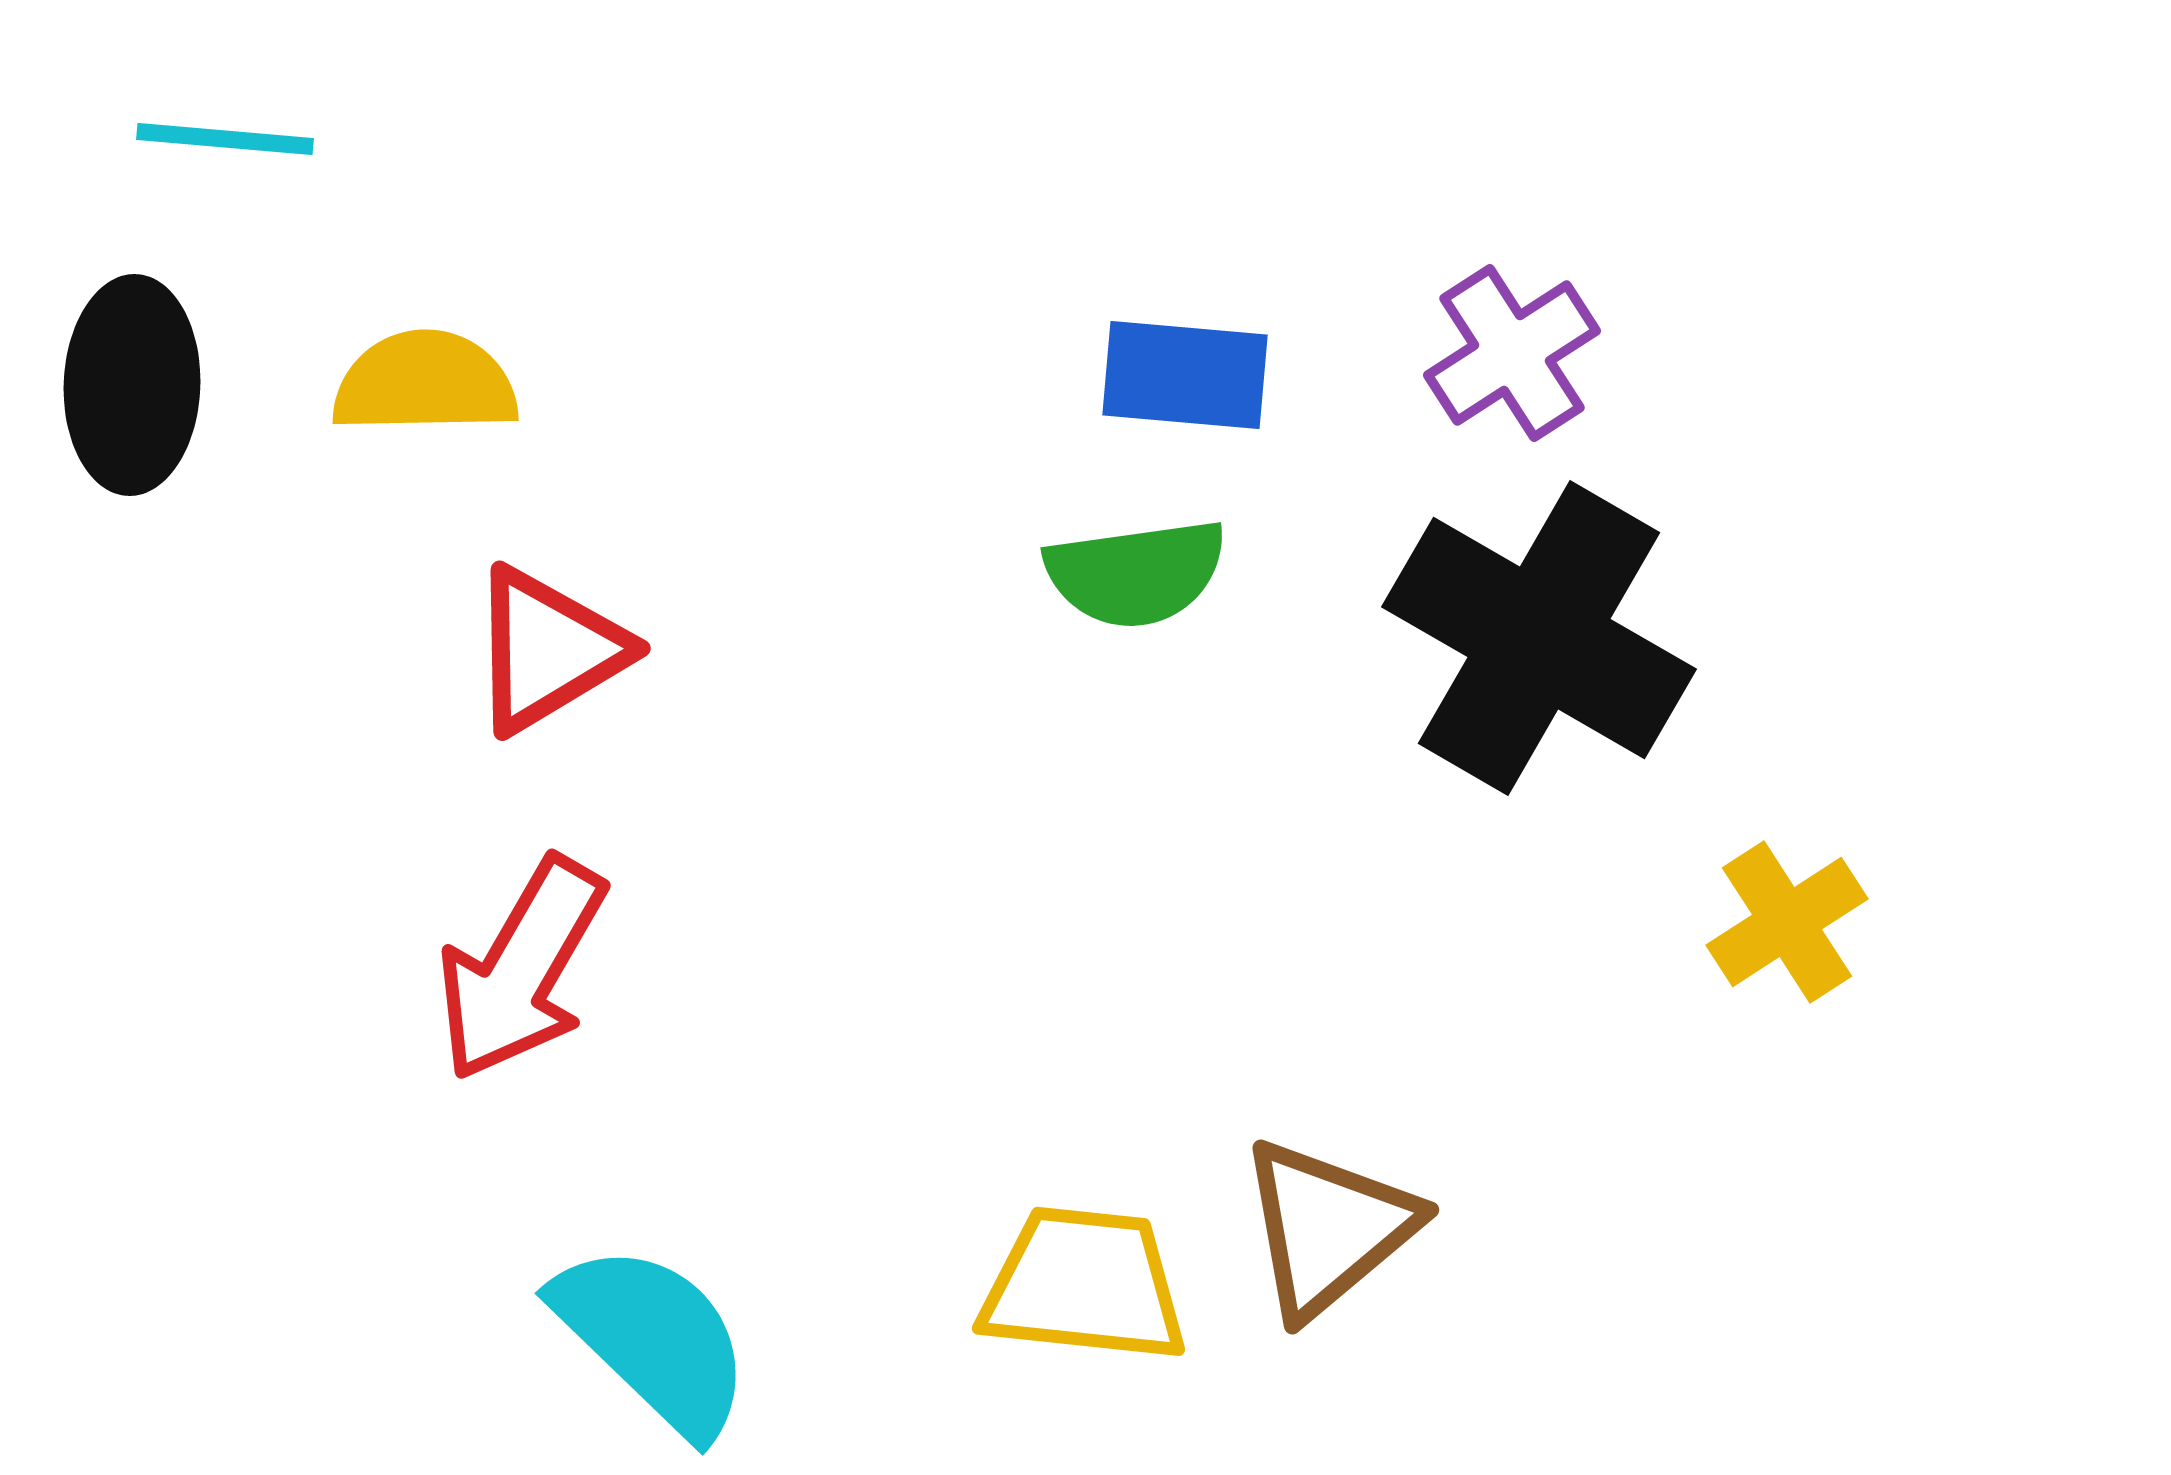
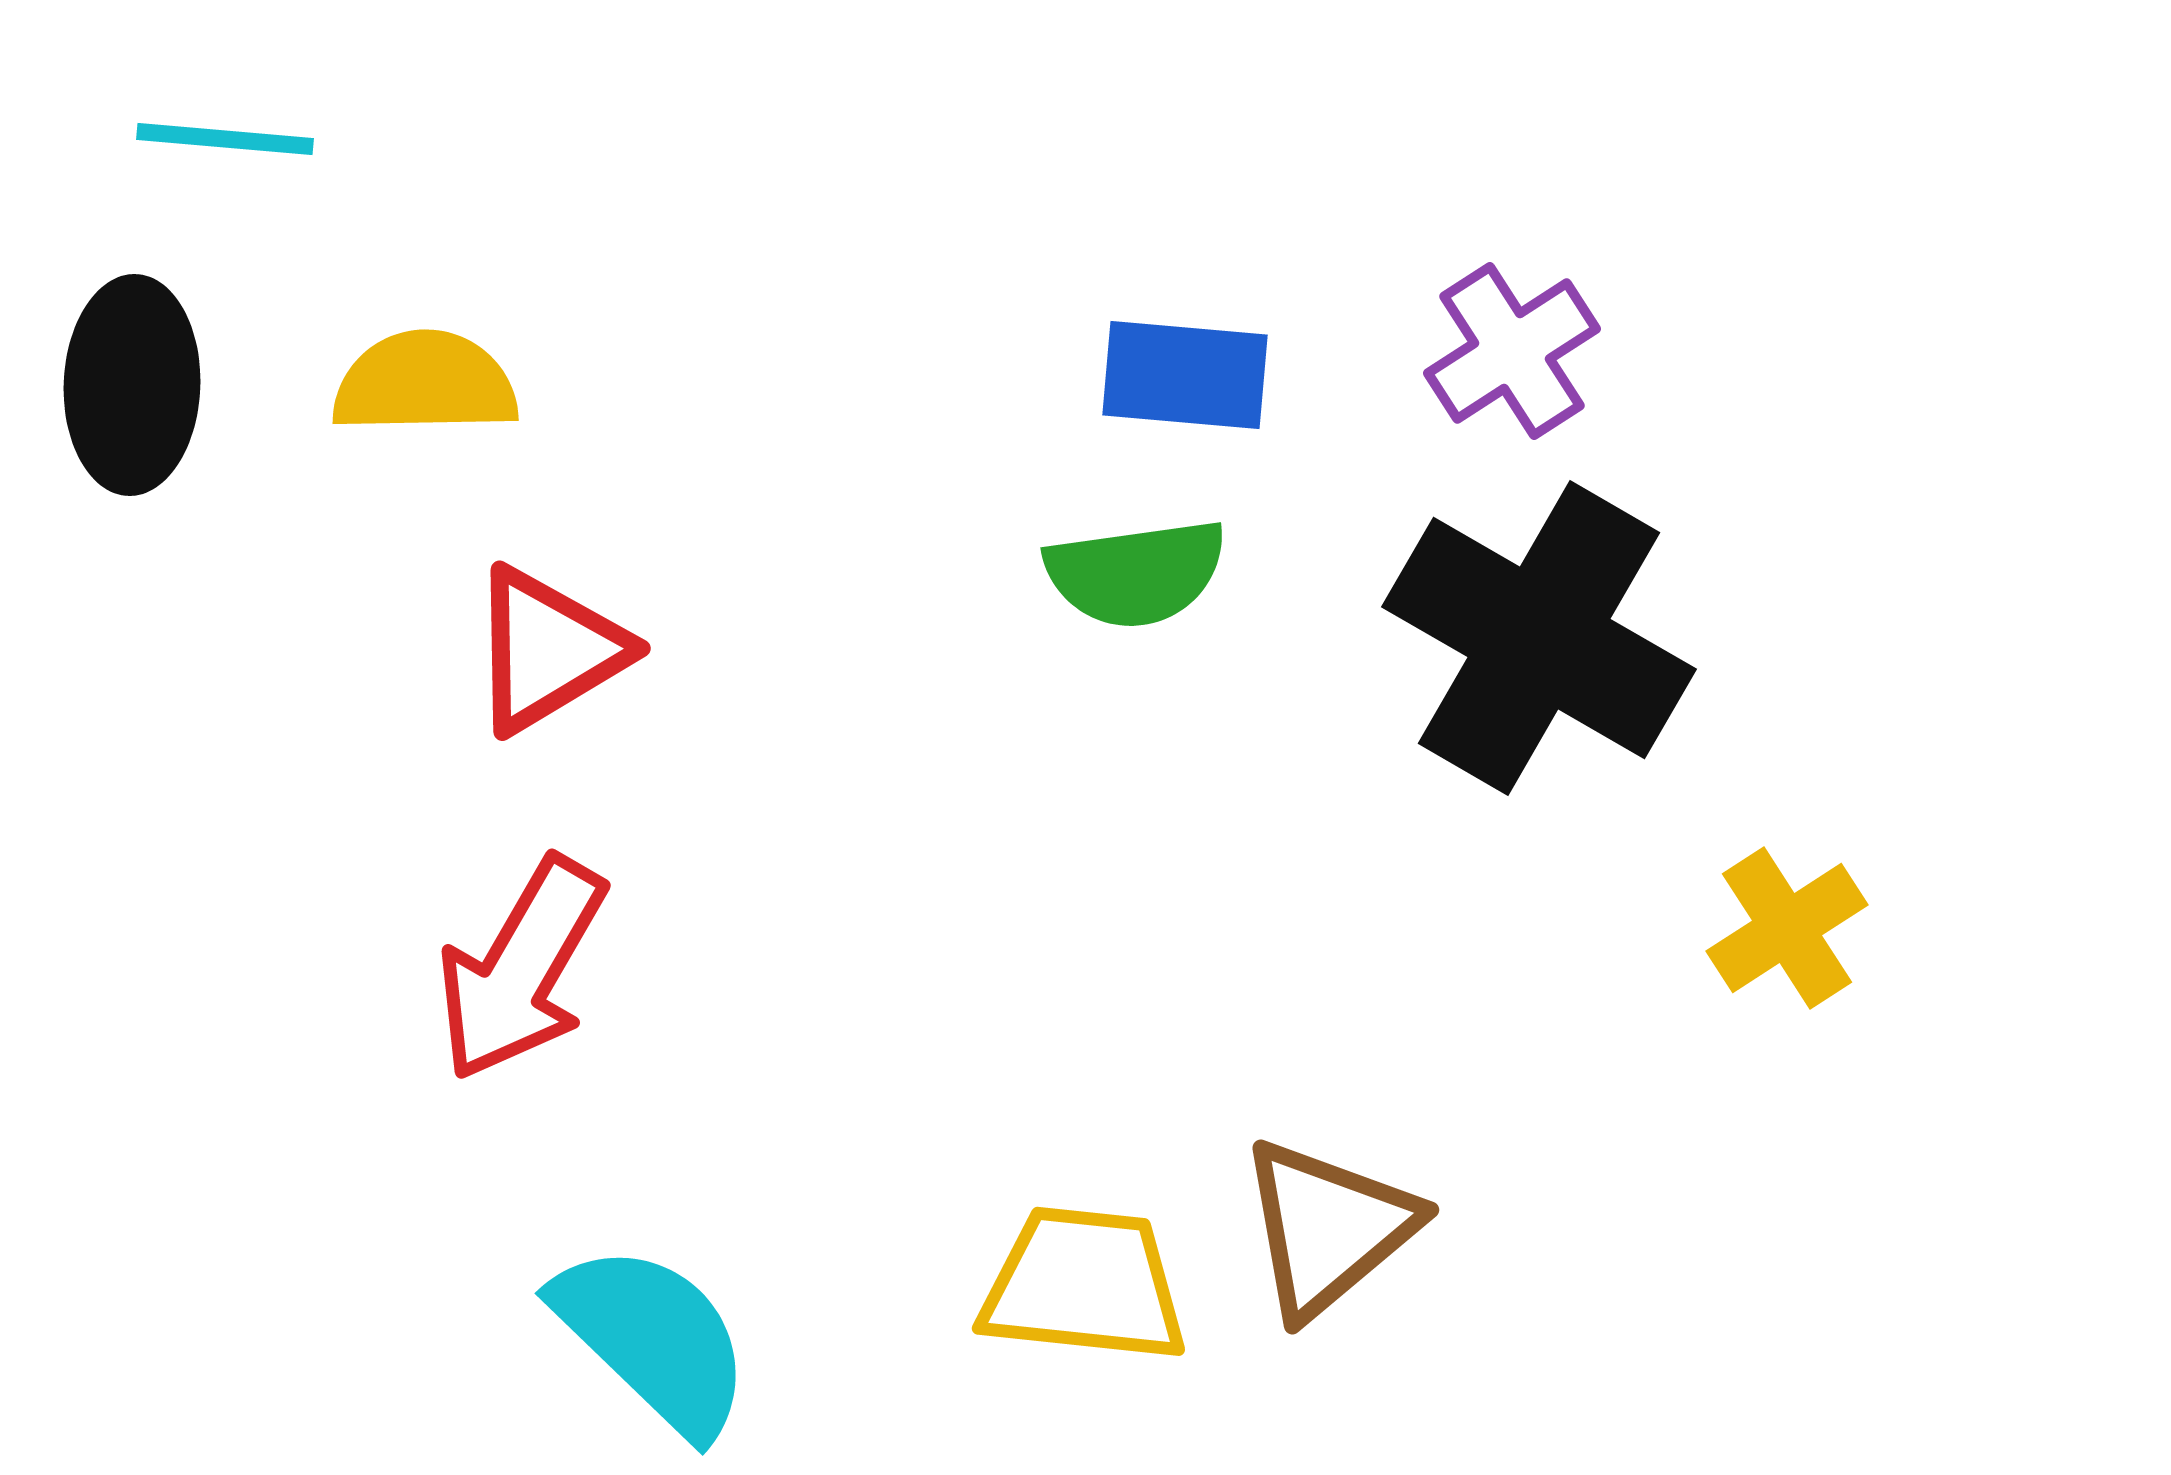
purple cross: moved 2 px up
yellow cross: moved 6 px down
